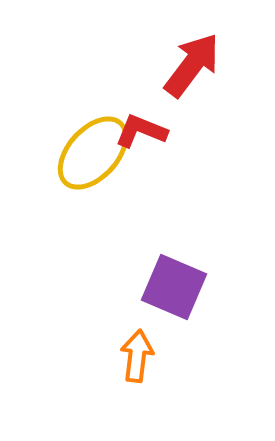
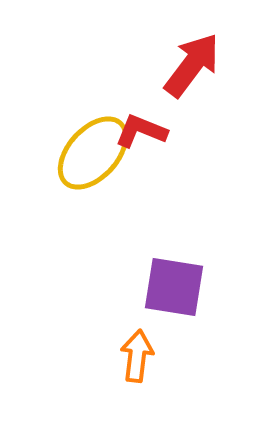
purple square: rotated 14 degrees counterclockwise
